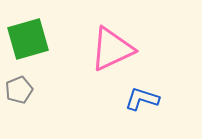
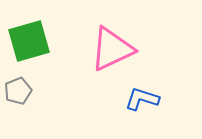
green square: moved 1 px right, 2 px down
gray pentagon: moved 1 px left, 1 px down
